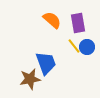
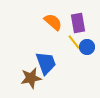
orange semicircle: moved 1 px right, 2 px down
yellow line: moved 4 px up
brown star: moved 1 px right, 1 px up
